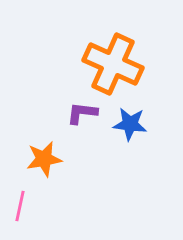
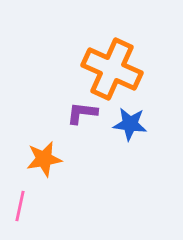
orange cross: moved 1 px left, 5 px down
